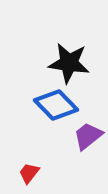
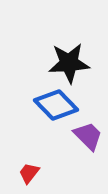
black star: rotated 12 degrees counterclockwise
purple trapezoid: rotated 84 degrees clockwise
